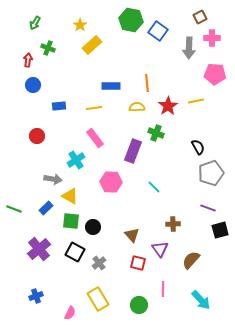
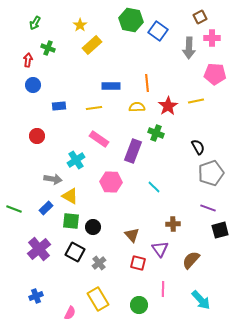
pink rectangle at (95, 138): moved 4 px right, 1 px down; rotated 18 degrees counterclockwise
